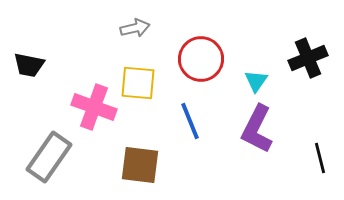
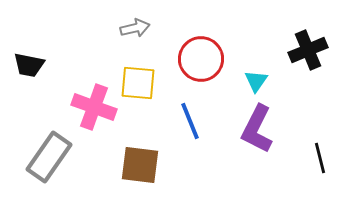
black cross: moved 8 px up
